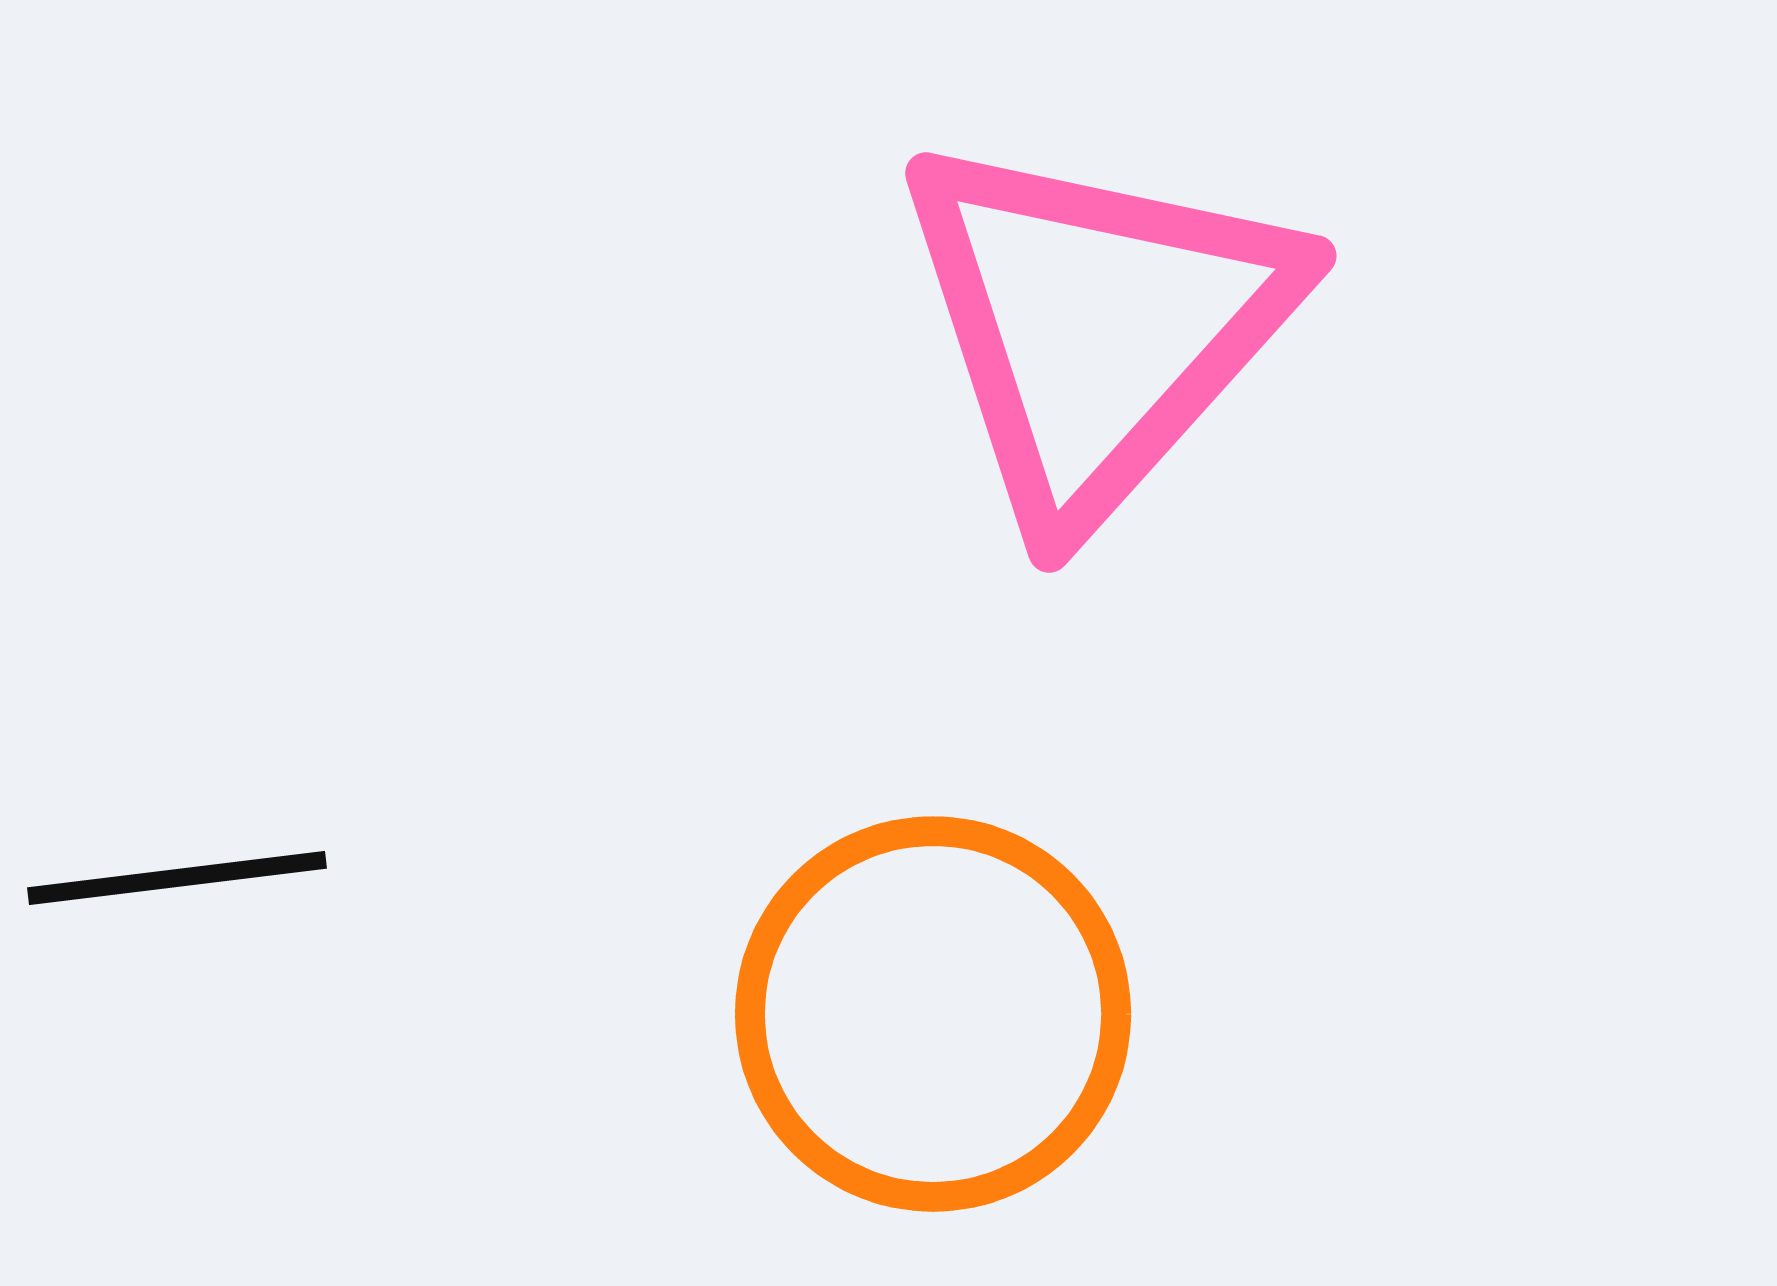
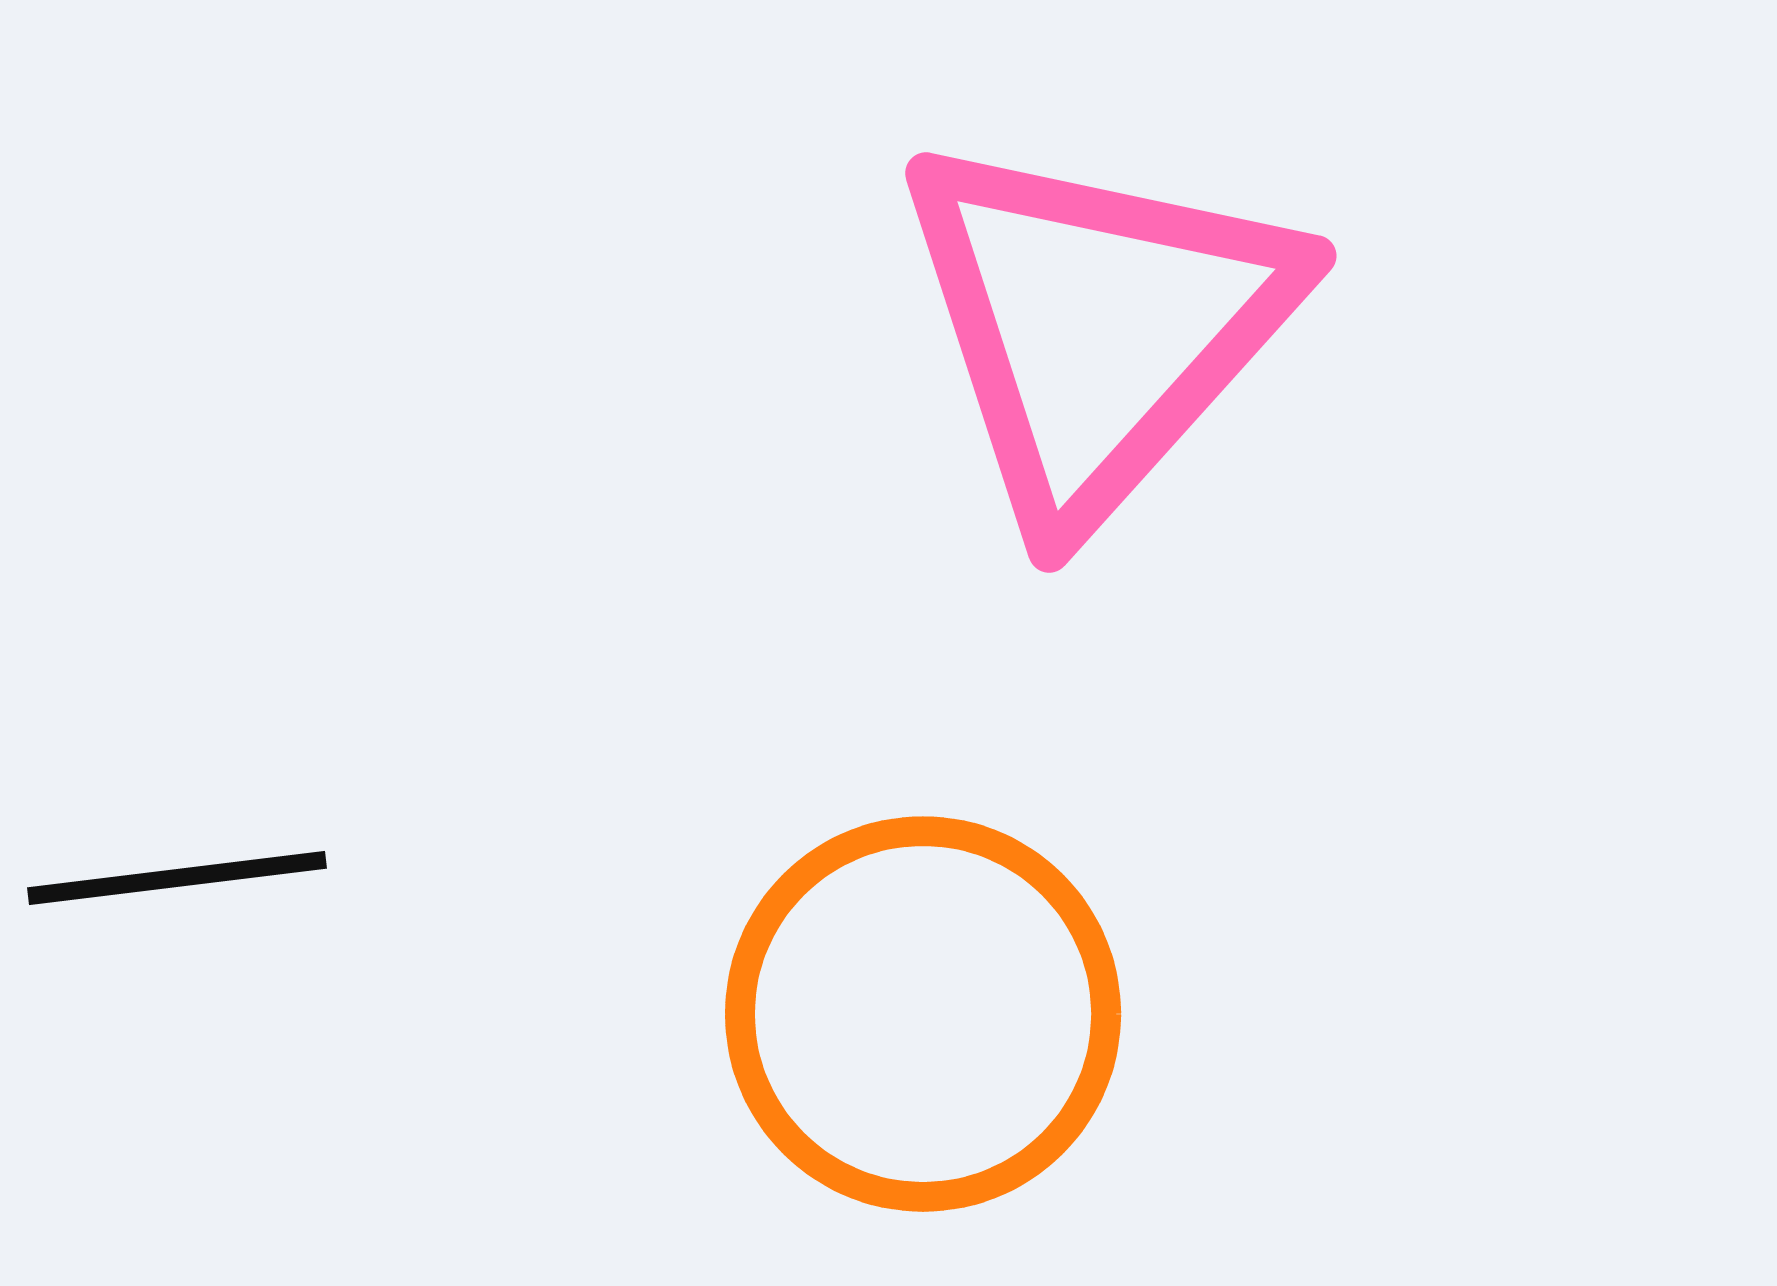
orange circle: moved 10 px left
